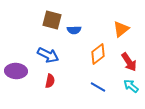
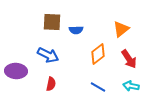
brown square: moved 2 px down; rotated 12 degrees counterclockwise
blue semicircle: moved 2 px right
red arrow: moved 3 px up
red semicircle: moved 1 px right, 3 px down
cyan arrow: rotated 28 degrees counterclockwise
